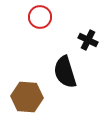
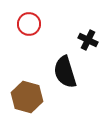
red circle: moved 11 px left, 7 px down
brown hexagon: rotated 12 degrees clockwise
